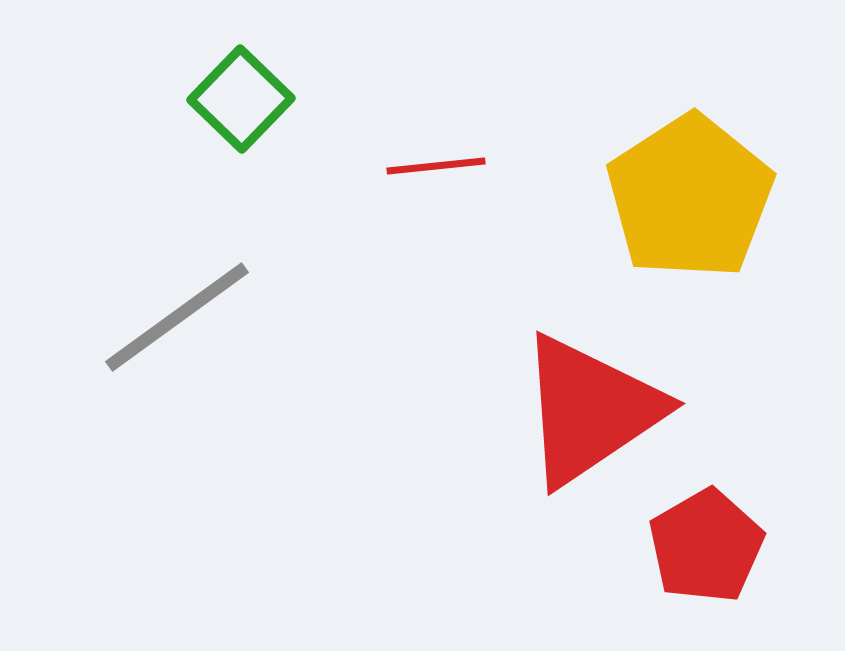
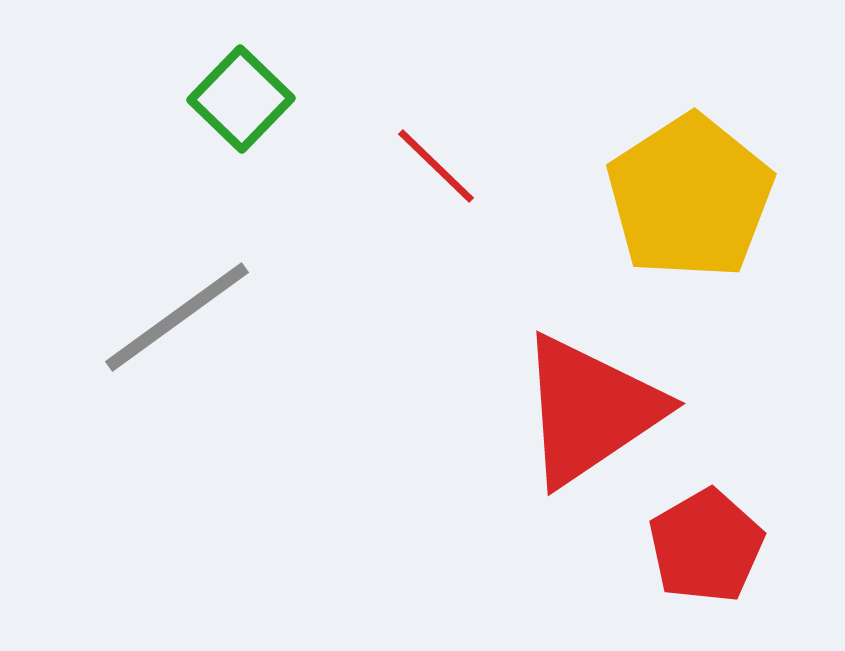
red line: rotated 50 degrees clockwise
